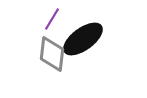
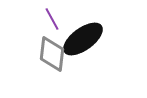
purple line: rotated 60 degrees counterclockwise
